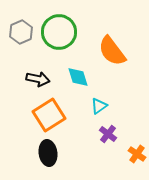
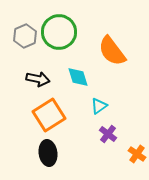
gray hexagon: moved 4 px right, 4 px down
